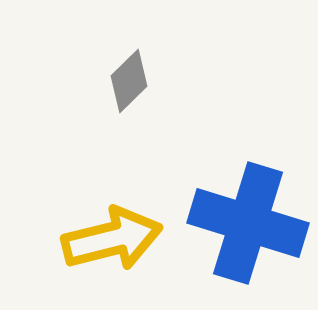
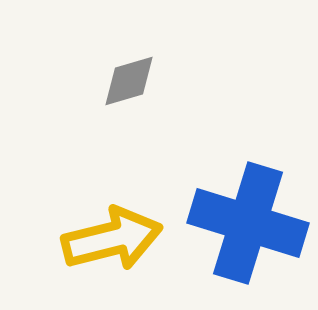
gray diamond: rotated 28 degrees clockwise
